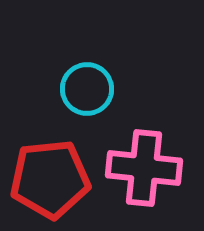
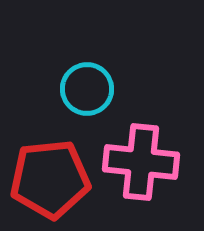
pink cross: moved 3 px left, 6 px up
